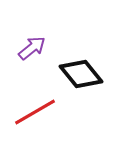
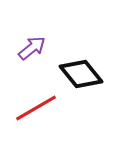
red line: moved 1 px right, 4 px up
